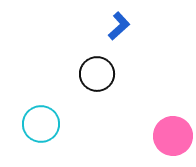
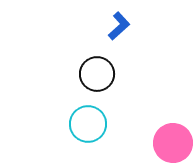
cyan circle: moved 47 px right
pink circle: moved 7 px down
